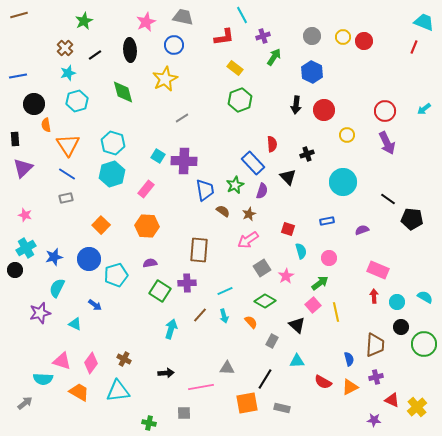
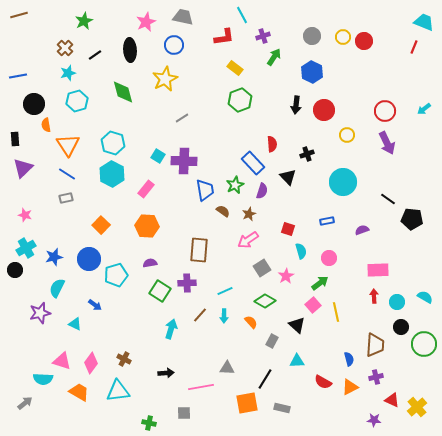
cyan hexagon at (112, 174): rotated 15 degrees counterclockwise
pink rectangle at (378, 270): rotated 25 degrees counterclockwise
cyan arrow at (224, 316): rotated 16 degrees clockwise
